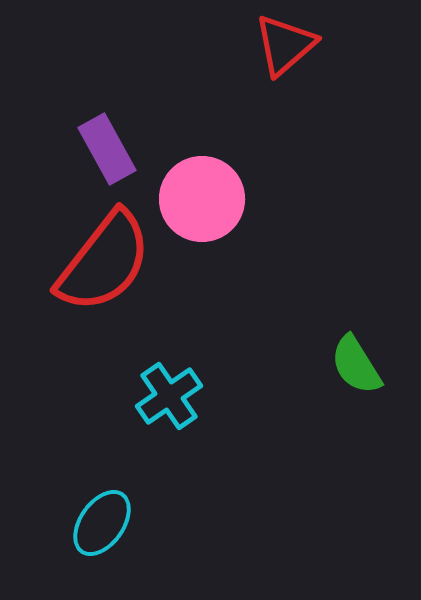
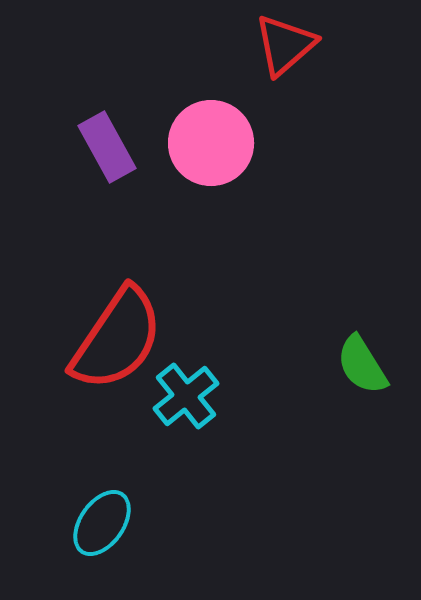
purple rectangle: moved 2 px up
pink circle: moved 9 px right, 56 px up
red semicircle: moved 13 px right, 77 px down; rotated 4 degrees counterclockwise
green semicircle: moved 6 px right
cyan cross: moved 17 px right; rotated 4 degrees counterclockwise
